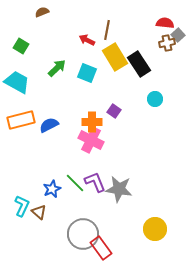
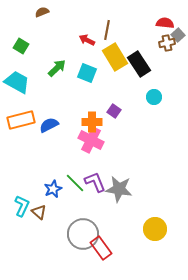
cyan circle: moved 1 px left, 2 px up
blue star: moved 1 px right
